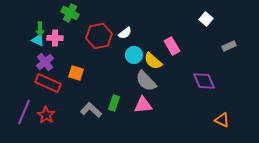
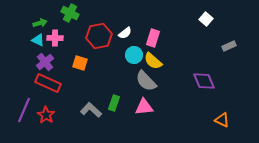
green arrow: moved 6 px up; rotated 104 degrees counterclockwise
pink rectangle: moved 19 px left, 8 px up; rotated 48 degrees clockwise
orange square: moved 4 px right, 10 px up
pink triangle: moved 1 px right, 2 px down
purple line: moved 2 px up
